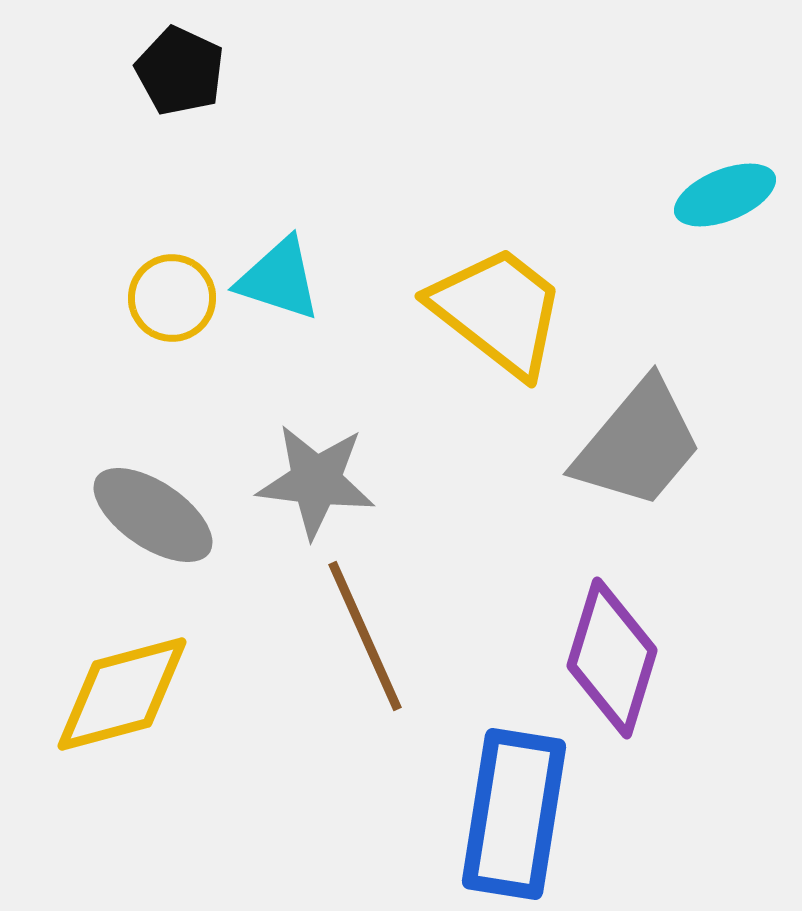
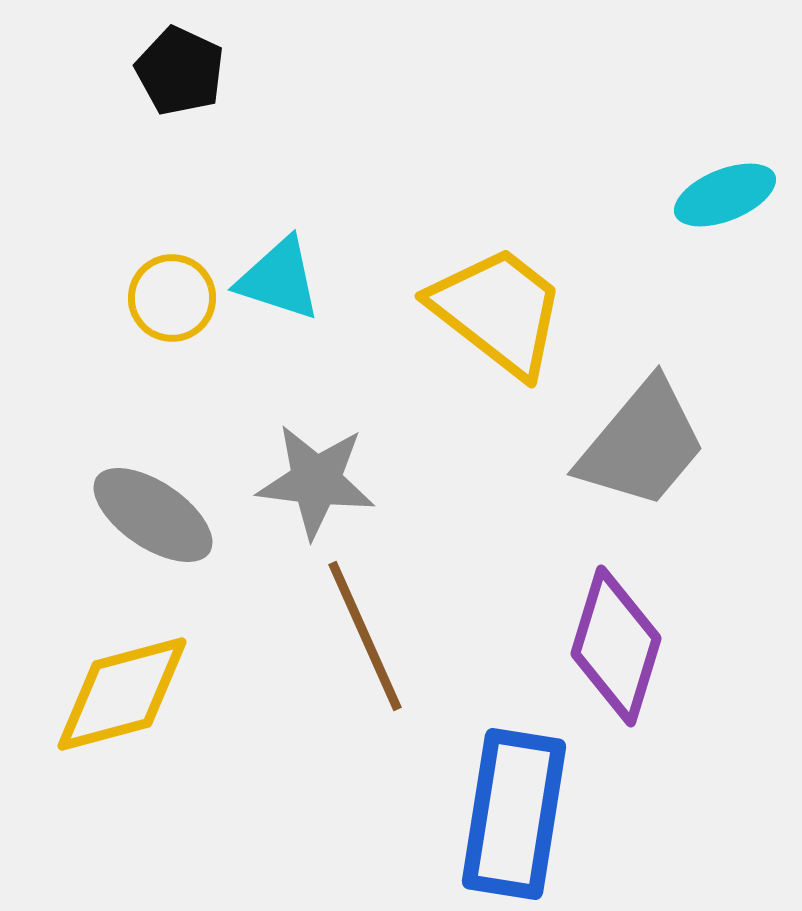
gray trapezoid: moved 4 px right
purple diamond: moved 4 px right, 12 px up
